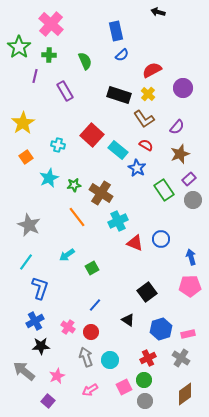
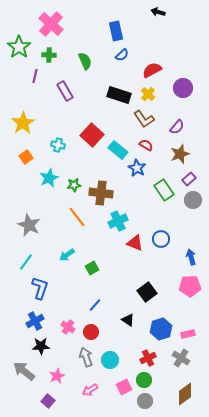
brown cross at (101, 193): rotated 25 degrees counterclockwise
